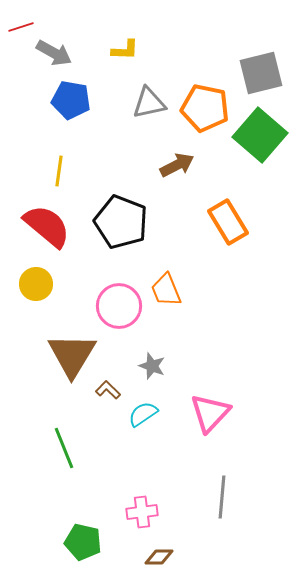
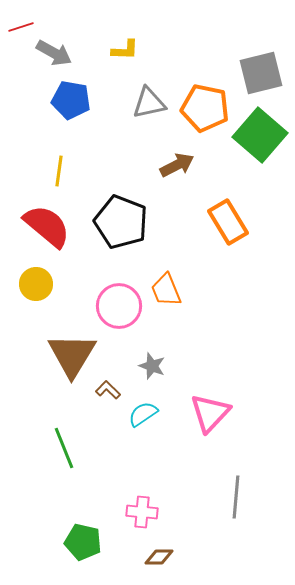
gray line: moved 14 px right
pink cross: rotated 12 degrees clockwise
